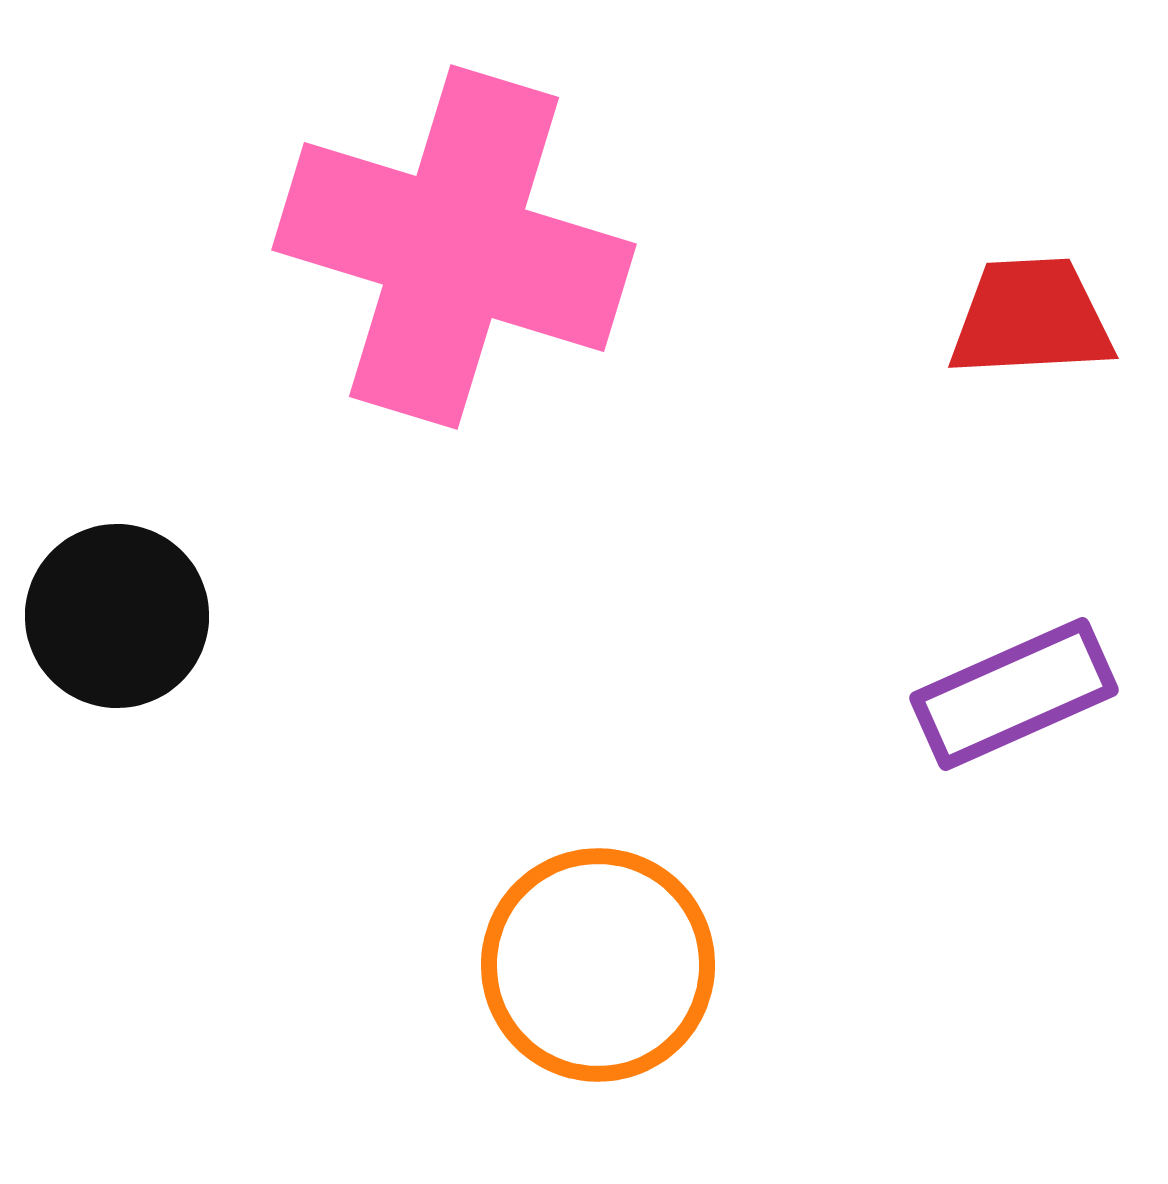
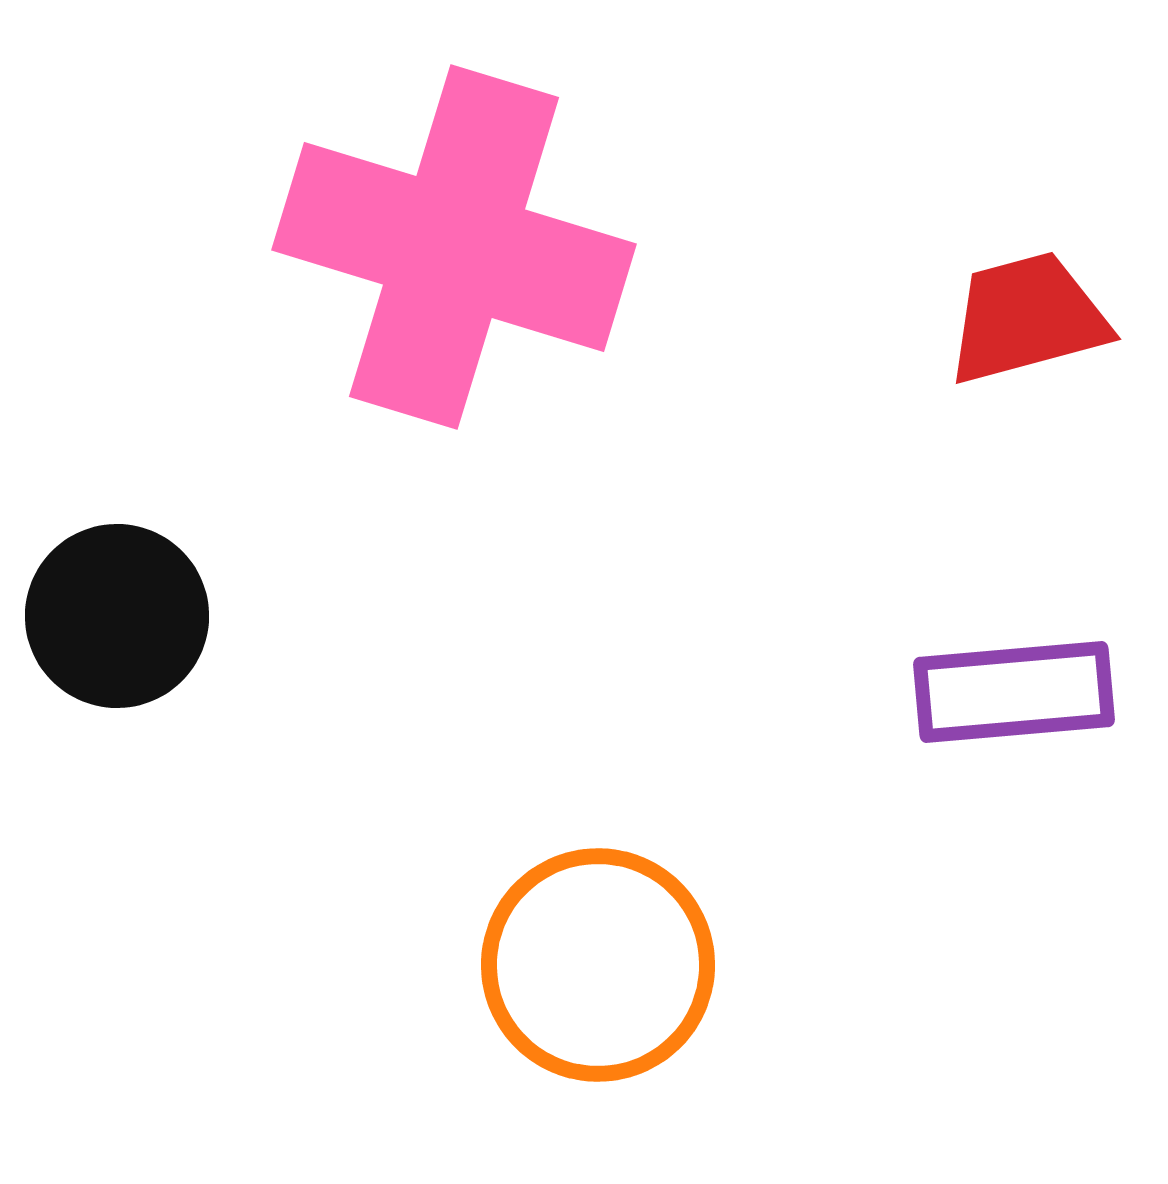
red trapezoid: moved 4 px left; rotated 12 degrees counterclockwise
purple rectangle: moved 2 px up; rotated 19 degrees clockwise
